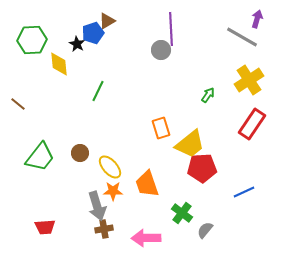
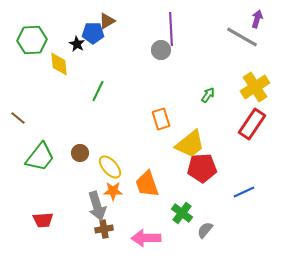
blue pentagon: rotated 20 degrees clockwise
yellow cross: moved 6 px right, 7 px down
brown line: moved 14 px down
orange rectangle: moved 9 px up
red trapezoid: moved 2 px left, 7 px up
